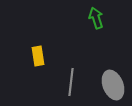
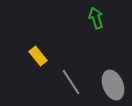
yellow rectangle: rotated 30 degrees counterclockwise
gray line: rotated 40 degrees counterclockwise
